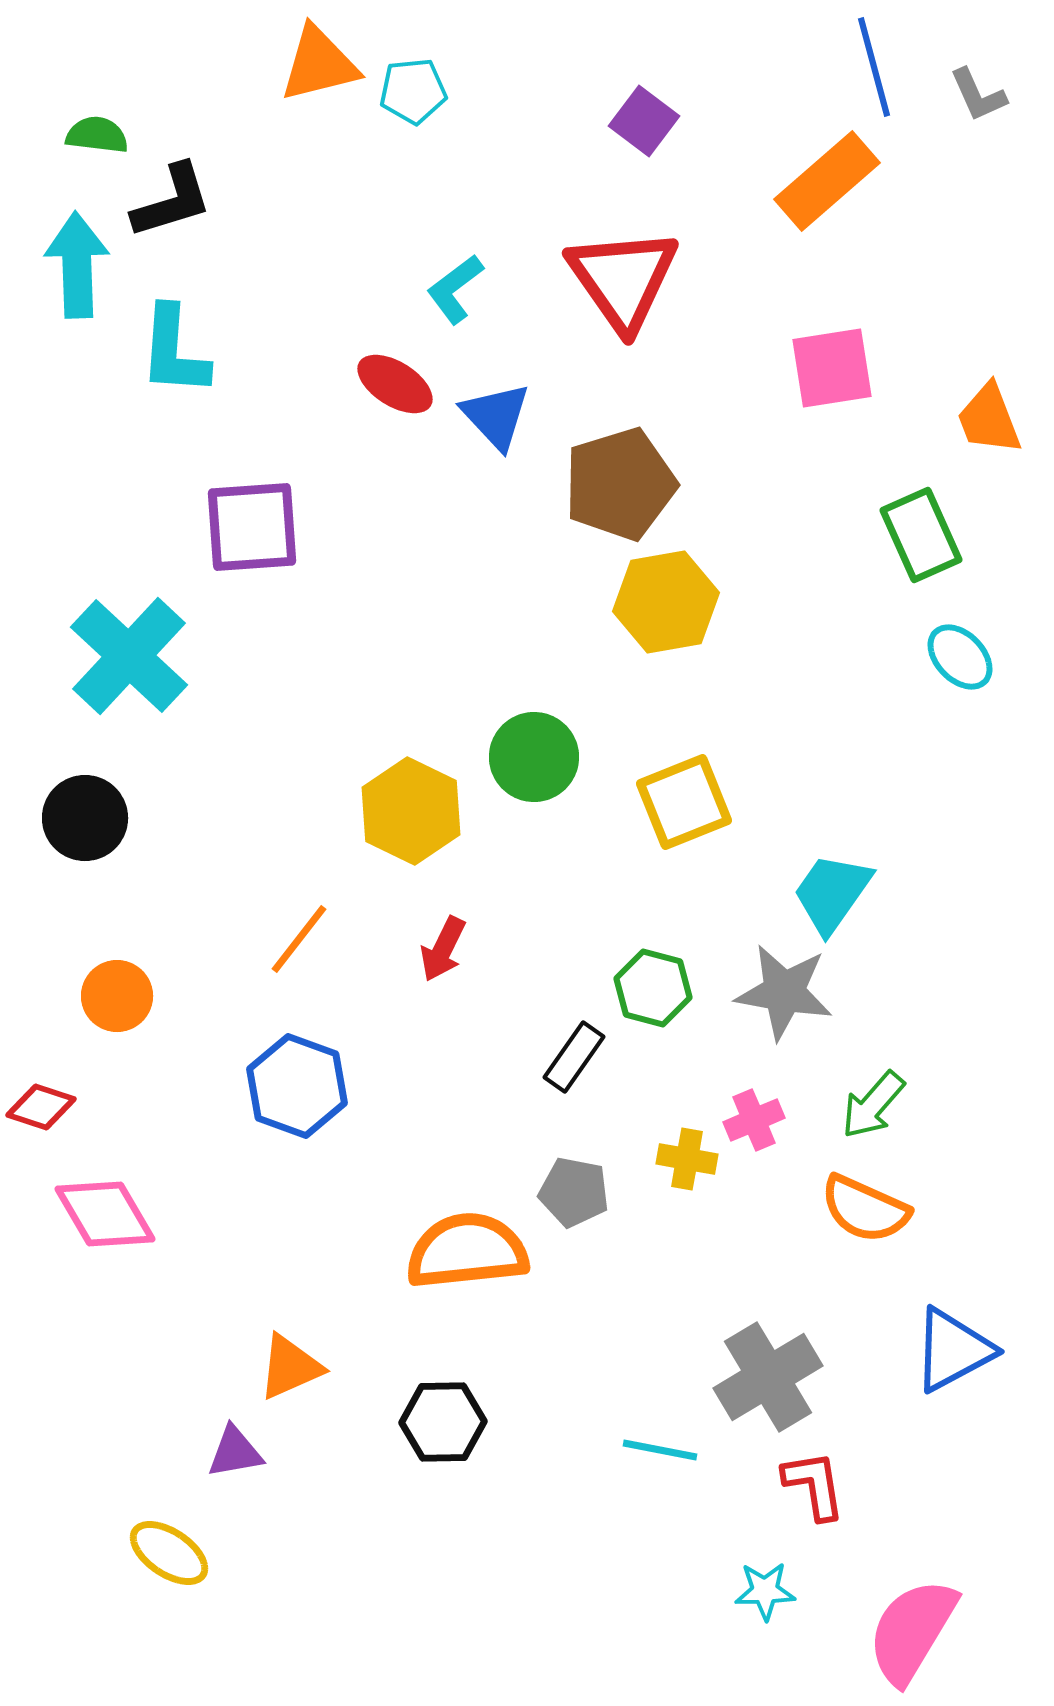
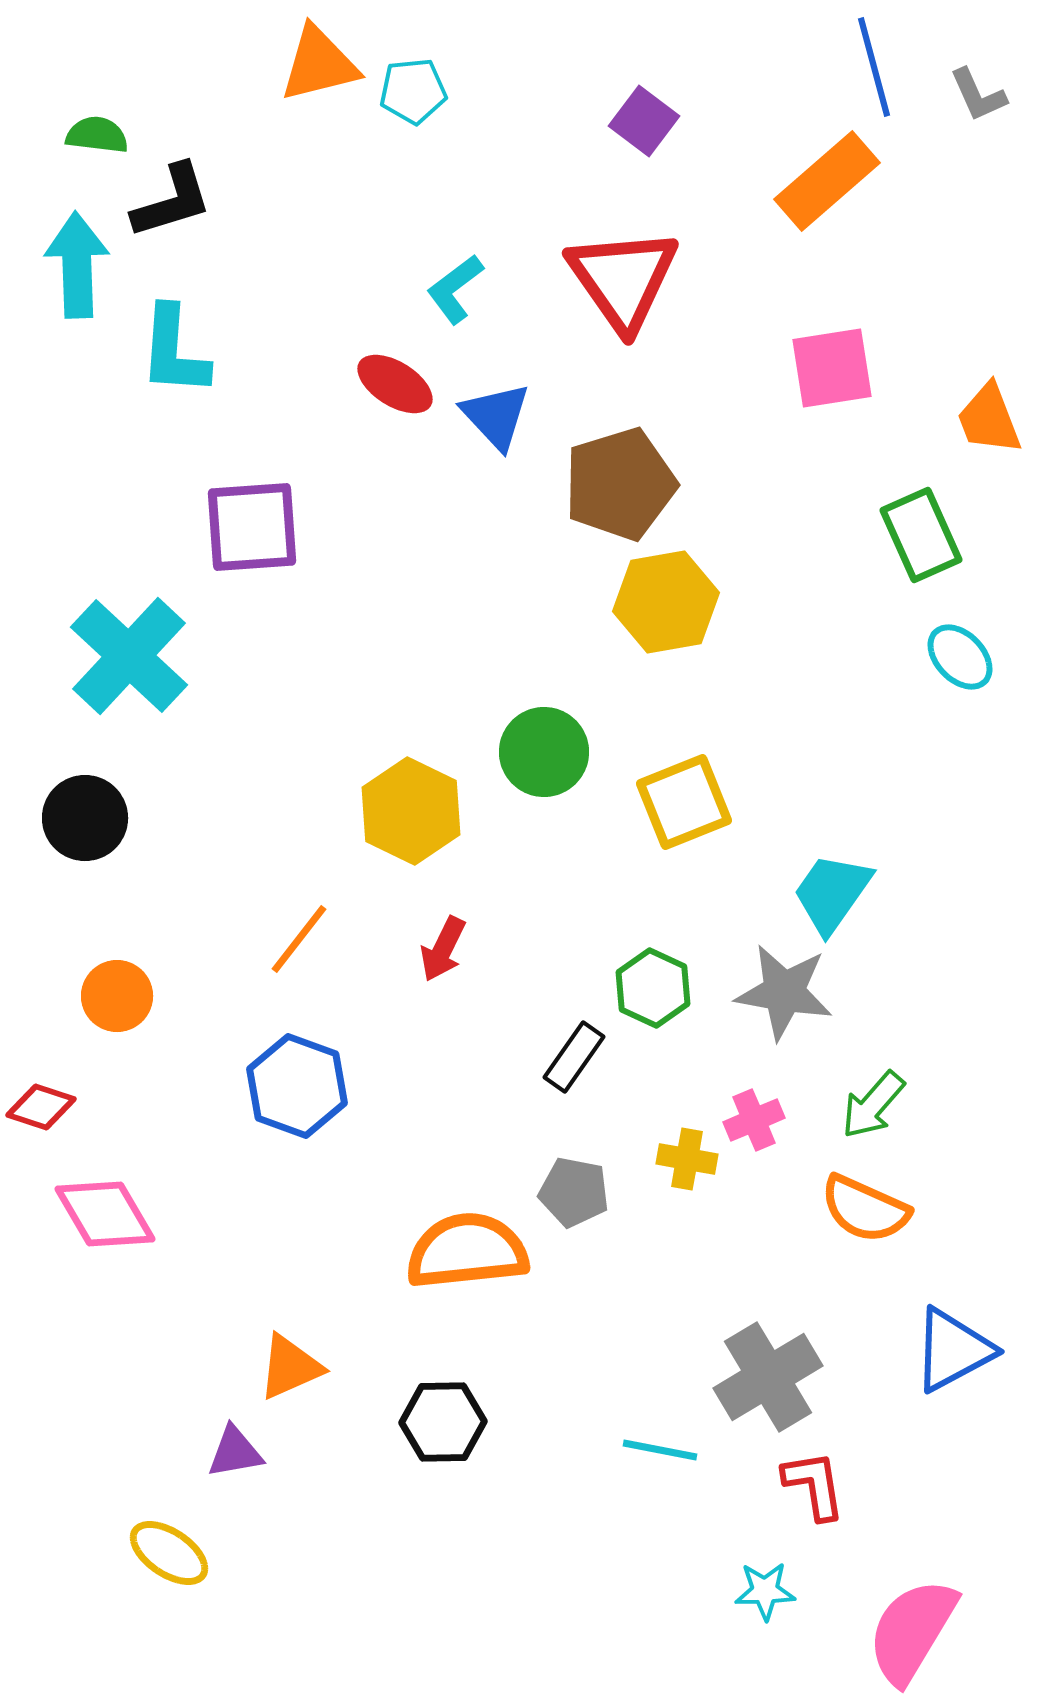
green circle at (534, 757): moved 10 px right, 5 px up
green hexagon at (653, 988): rotated 10 degrees clockwise
